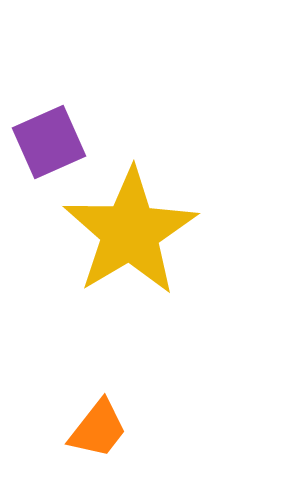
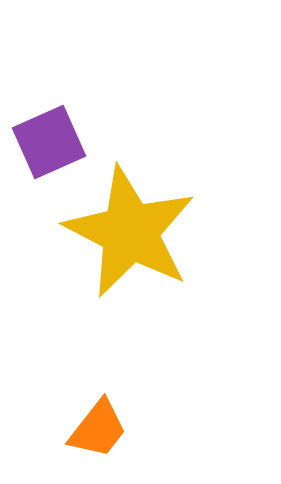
yellow star: rotated 14 degrees counterclockwise
